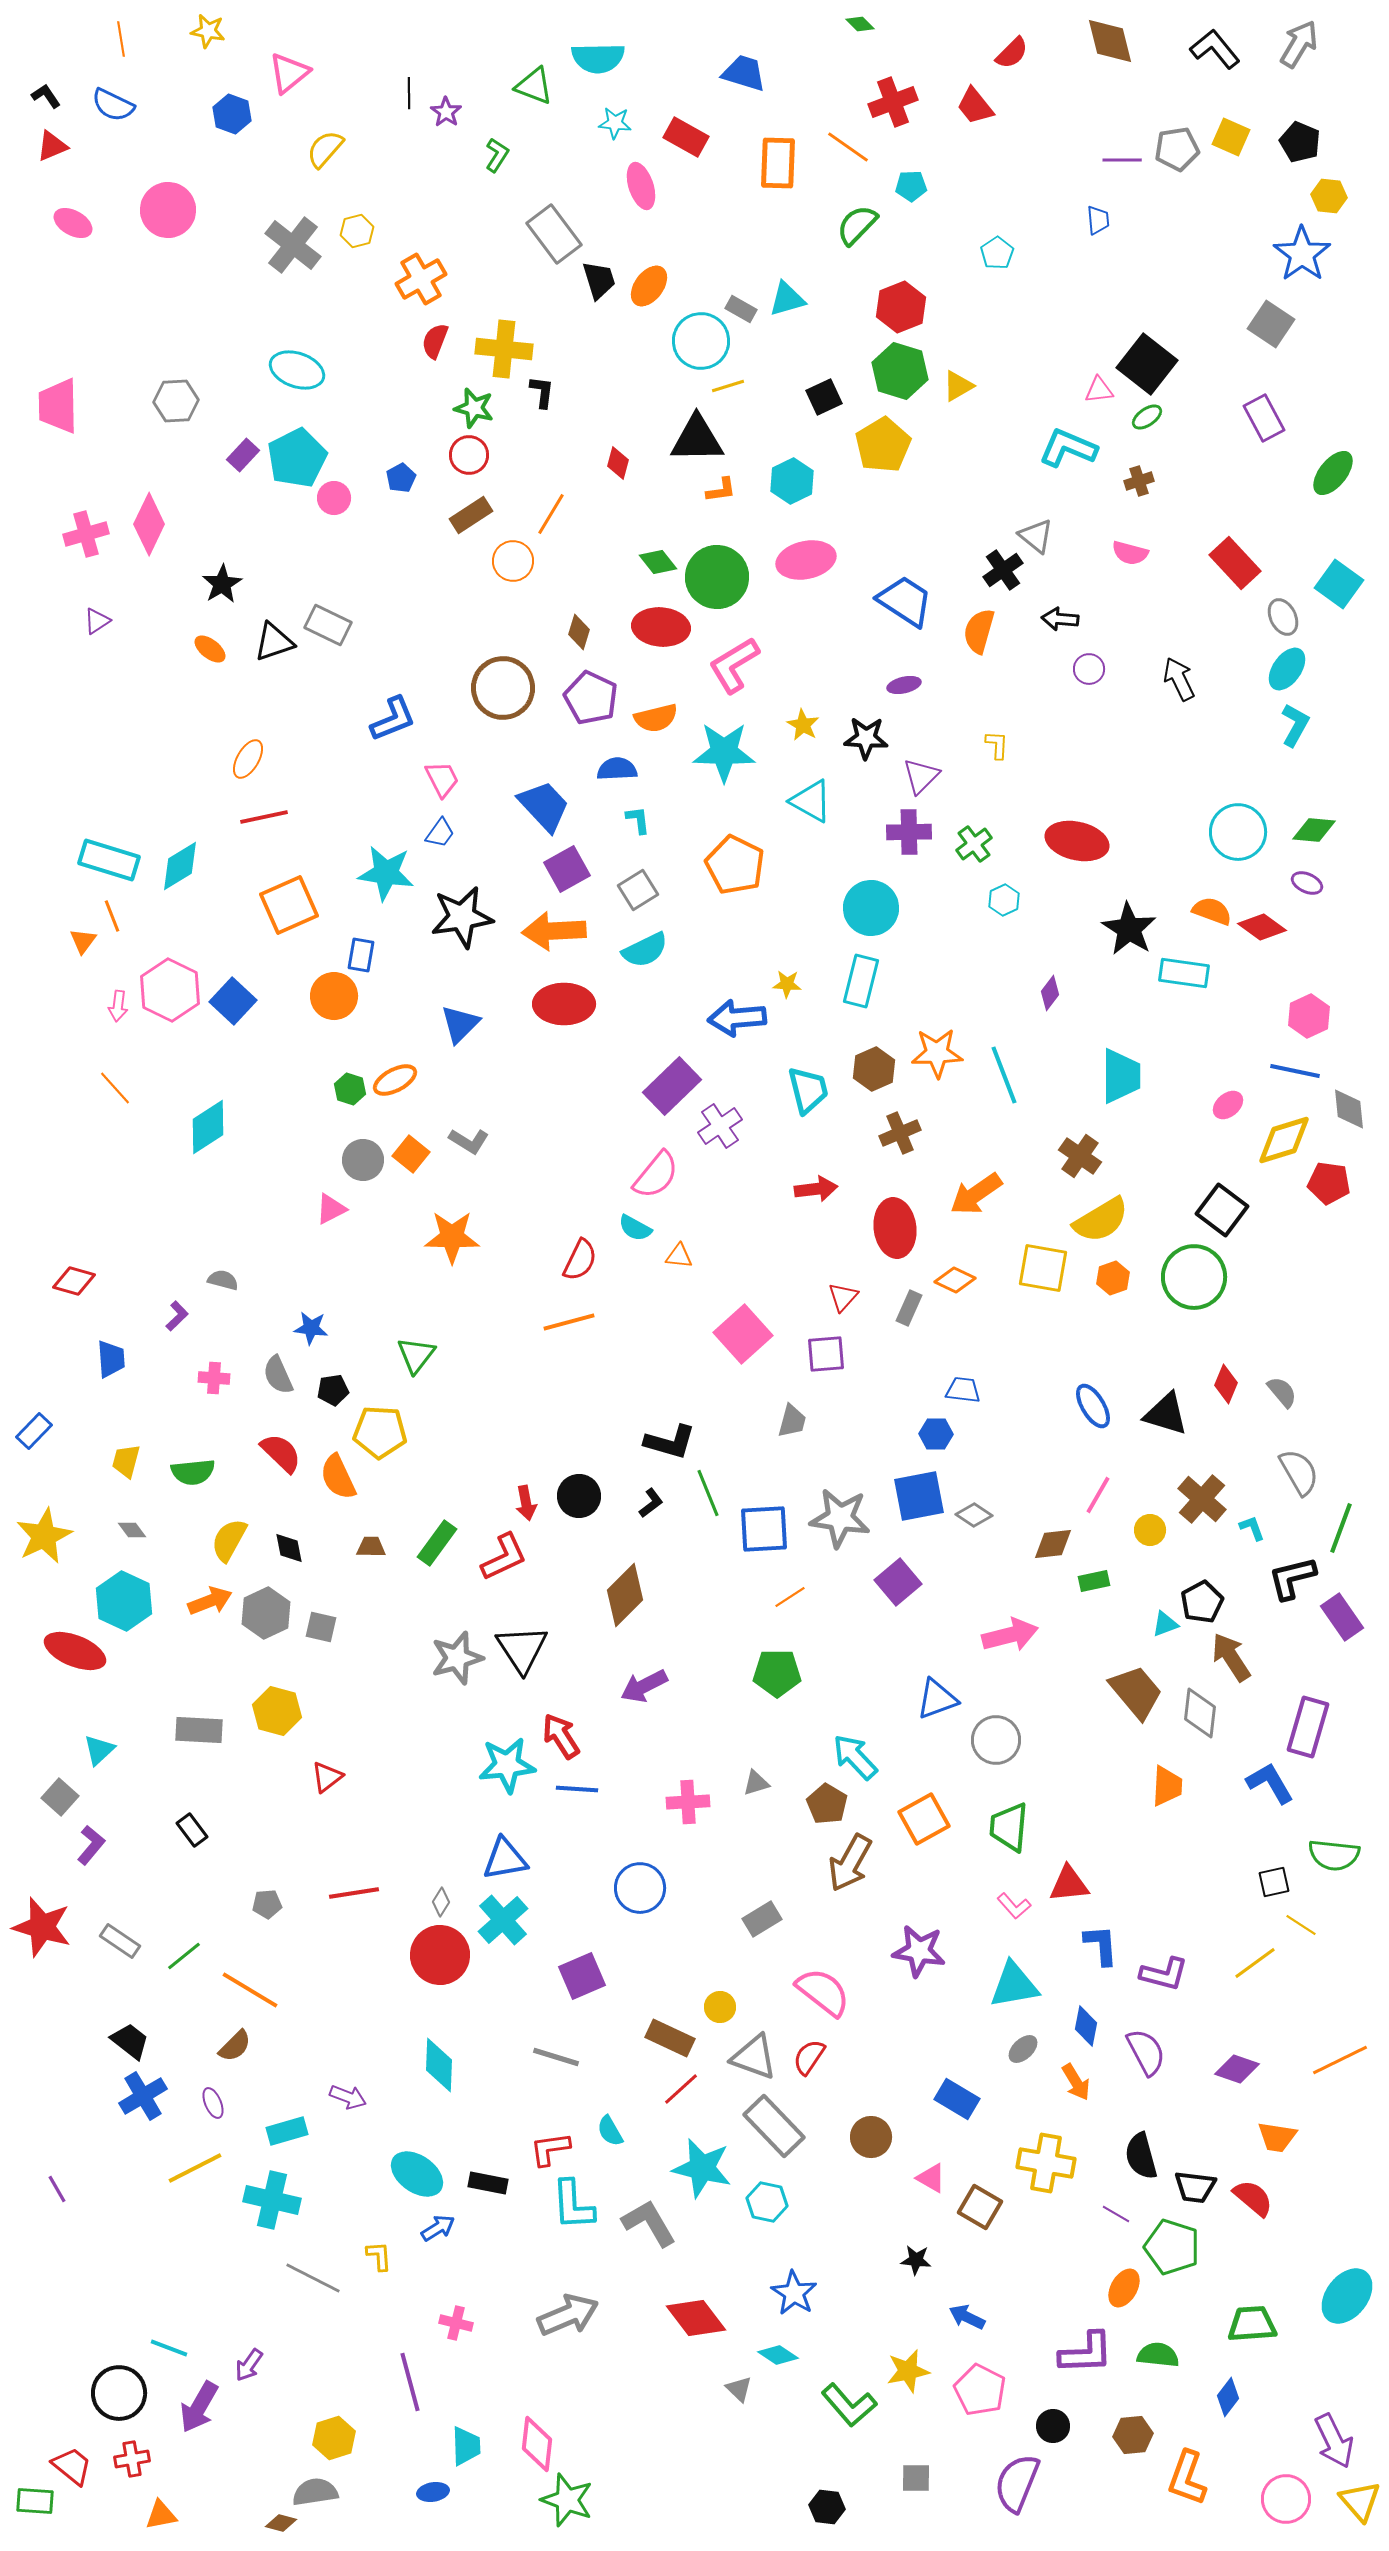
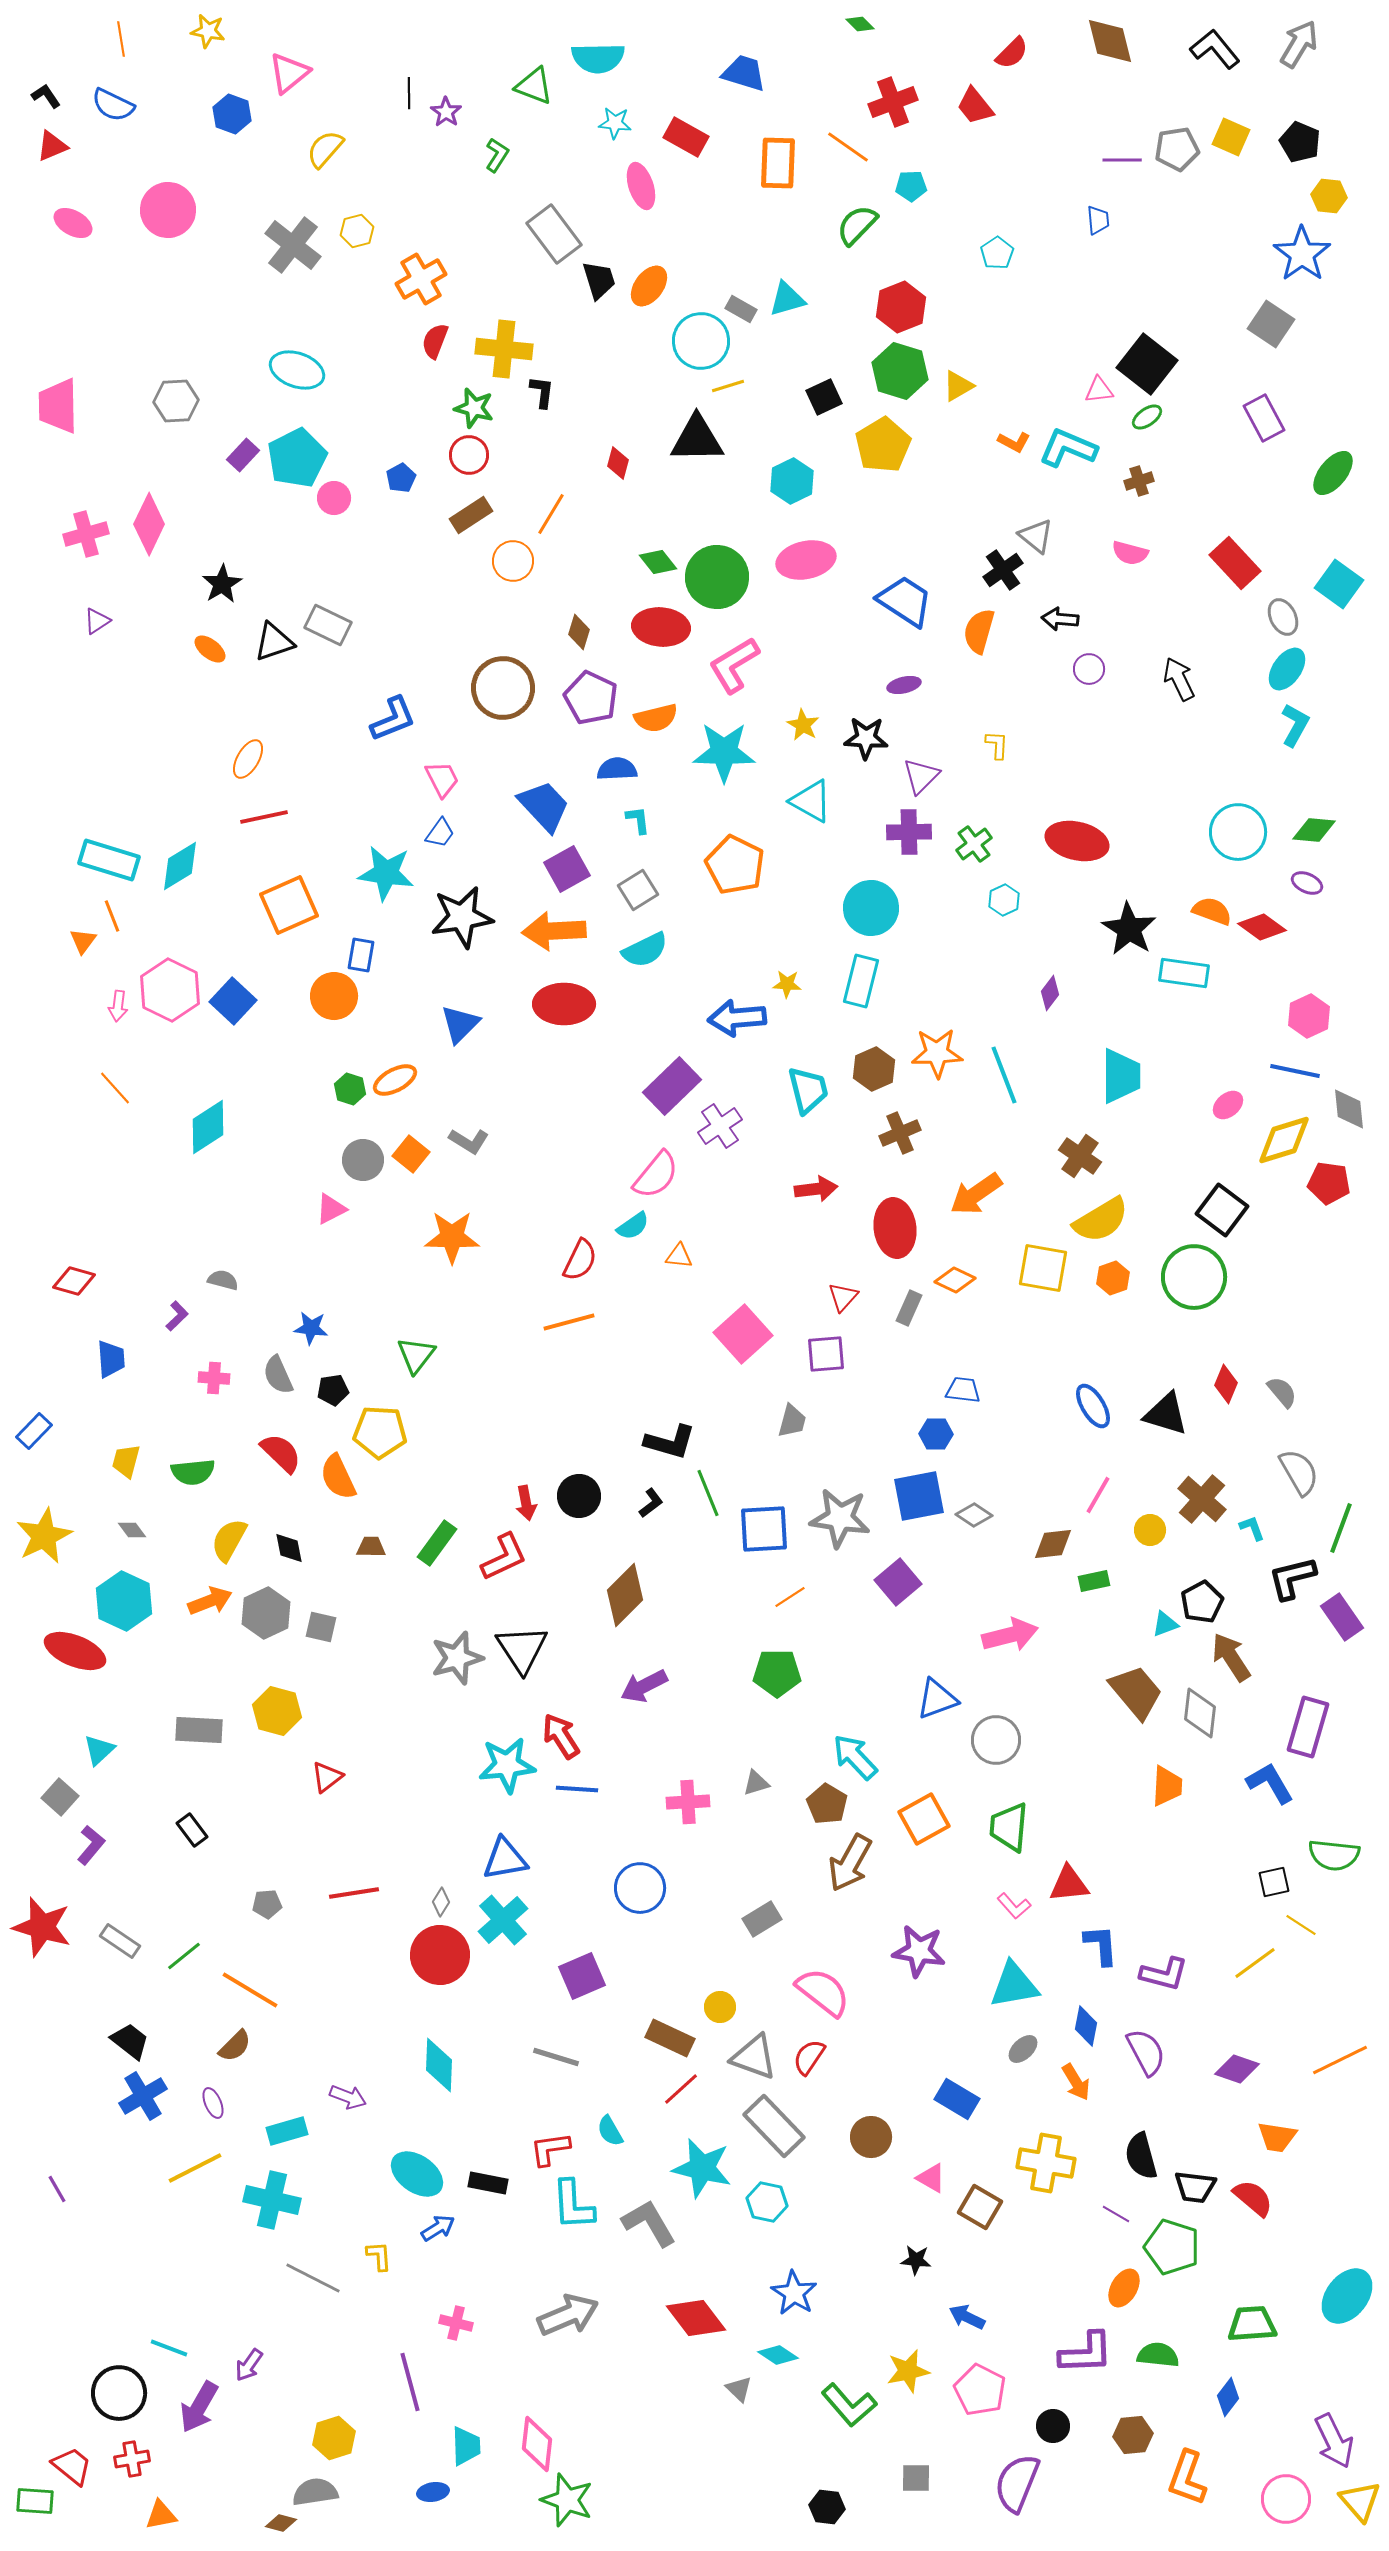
orange L-shape at (721, 490): moved 293 px right, 48 px up; rotated 36 degrees clockwise
cyan semicircle at (635, 1228): moved 2 px left, 2 px up; rotated 64 degrees counterclockwise
